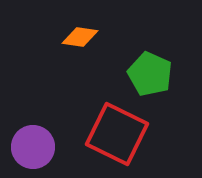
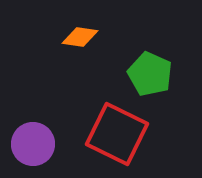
purple circle: moved 3 px up
